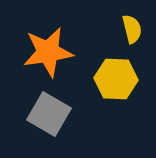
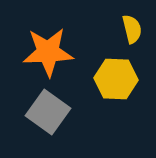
orange star: rotated 6 degrees clockwise
gray square: moved 1 px left, 2 px up; rotated 6 degrees clockwise
